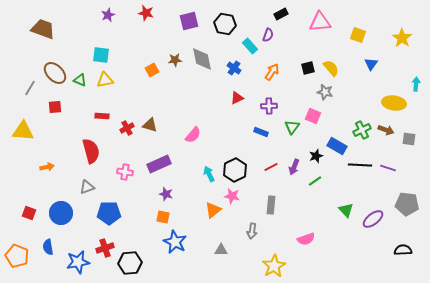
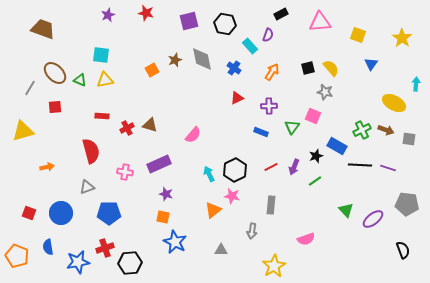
brown star at (175, 60): rotated 16 degrees counterclockwise
yellow ellipse at (394, 103): rotated 20 degrees clockwise
yellow triangle at (23, 131): rotated 20 degrees counterclockwise
black semicircle at (403, 250): rotated 72 degrees clockwise
